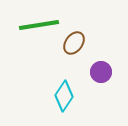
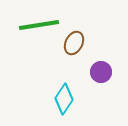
brown ellipse: rotated 10 degrees counterclockwise
cyan diamond: moved 3 px down
